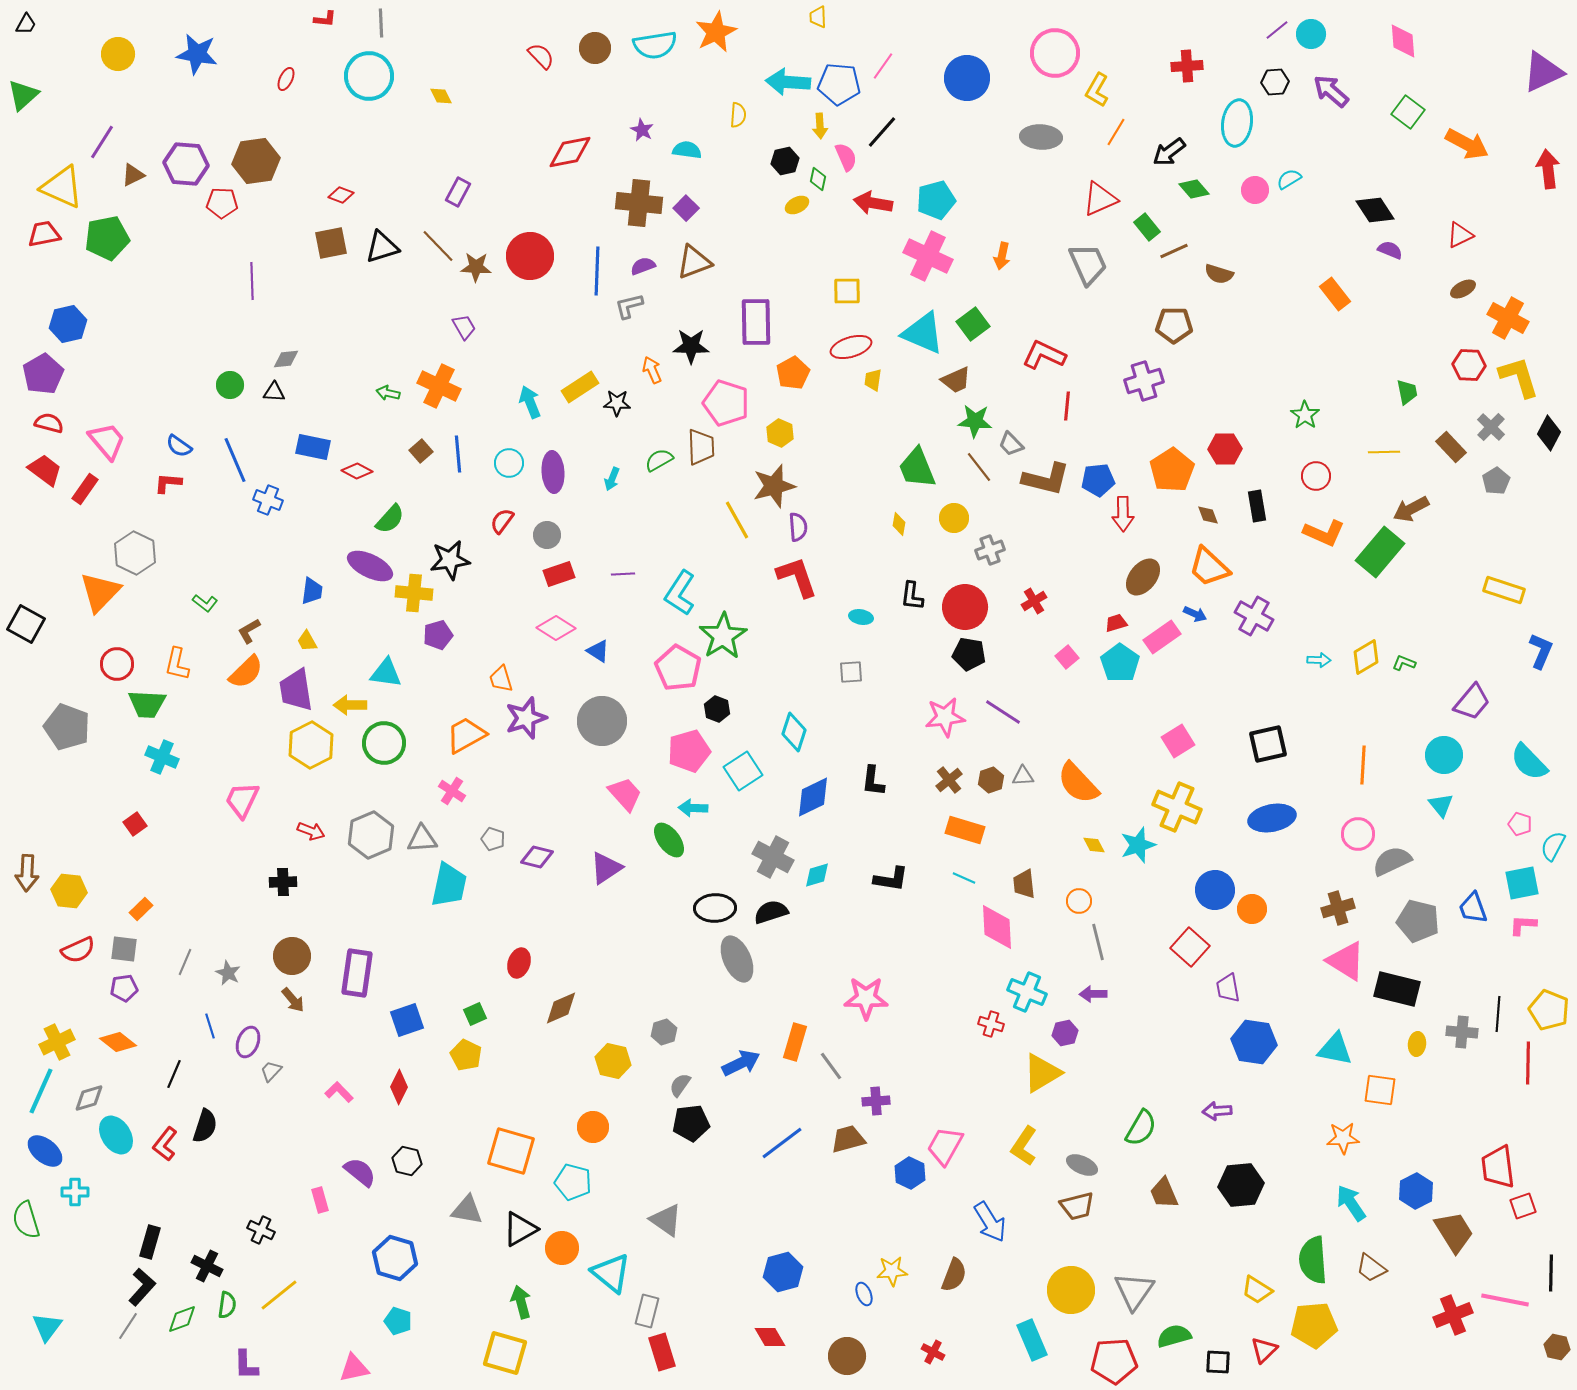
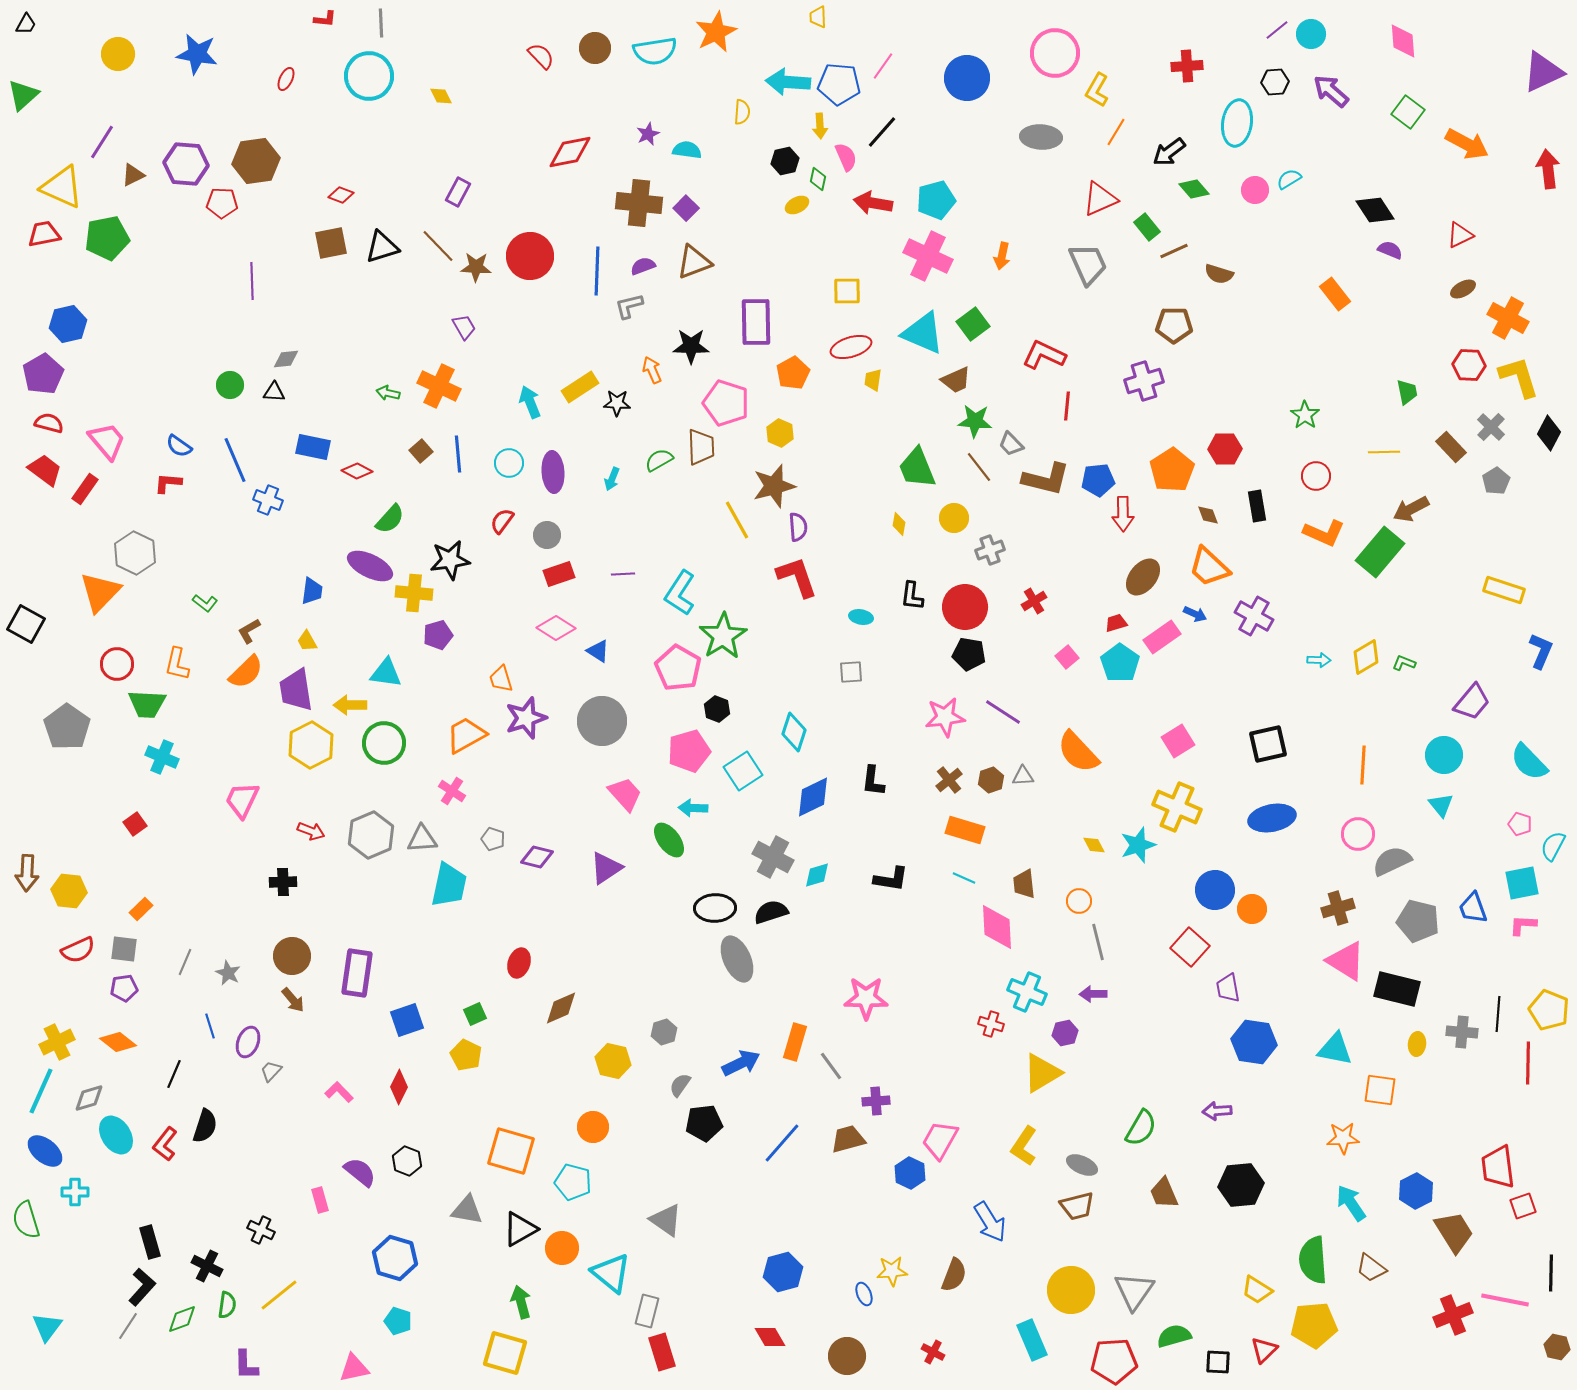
cyan semicircle at (655, 45): moved 6 px down
yellow semicircle at (738, 115): moved 4 px right, 3 px up
purple star at (642, 130): moved 6 px right, 4 px down; rotated 20 degrees clockwise
gray pentagon at (67, 727): rotated 15 degrees clockwise
orange semicircle at (1078, 783): moved 31 px up
black pentagon at (691, 1123): moved 13 px right
blue line at (782, 1143): rotated 12 degrees counterclockwise
pink trapezoid at (945, 1146): moved 5 px left, 6 px up
black hexagon at (407, 1161): rotated 8 degrees clockwise
black rectangle at (150, 1242): rotated 32 degrees counterclockwise
